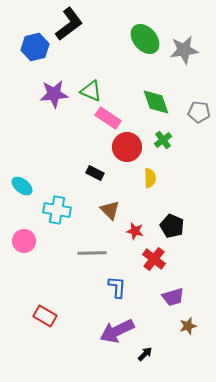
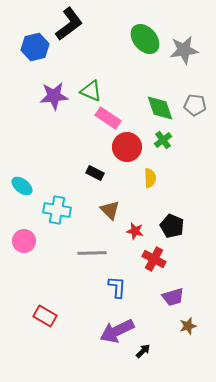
purple star: moved 2 px down
green diamond: moved 4 px right, 6 px down
gray pentagon: moved 4 px left, 7 px up
red cross: rotated 10 degrees counterclockwise
black arrow: moved 2 px left, 3 px up
